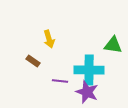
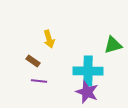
green triangle: rotated 24 degrees counterclockwise
cyan cross: moved 1 px left, 1 px down
purple line: moved 21 px left
